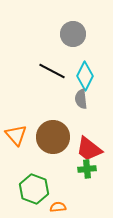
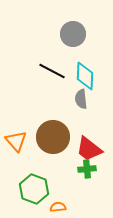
cyan diamond: rotated 24 degrees counterclockwise
orange triangle: moved 6 px down
